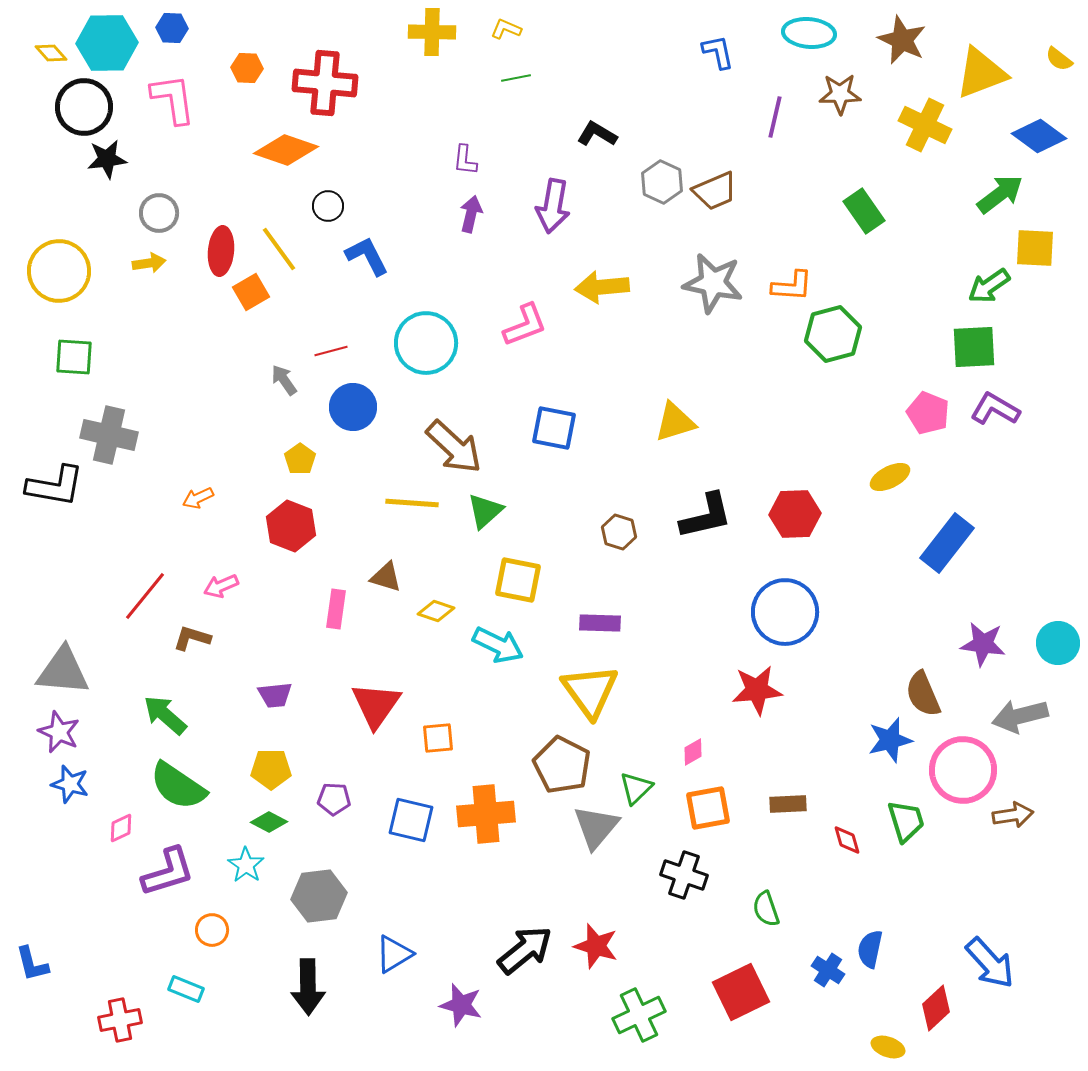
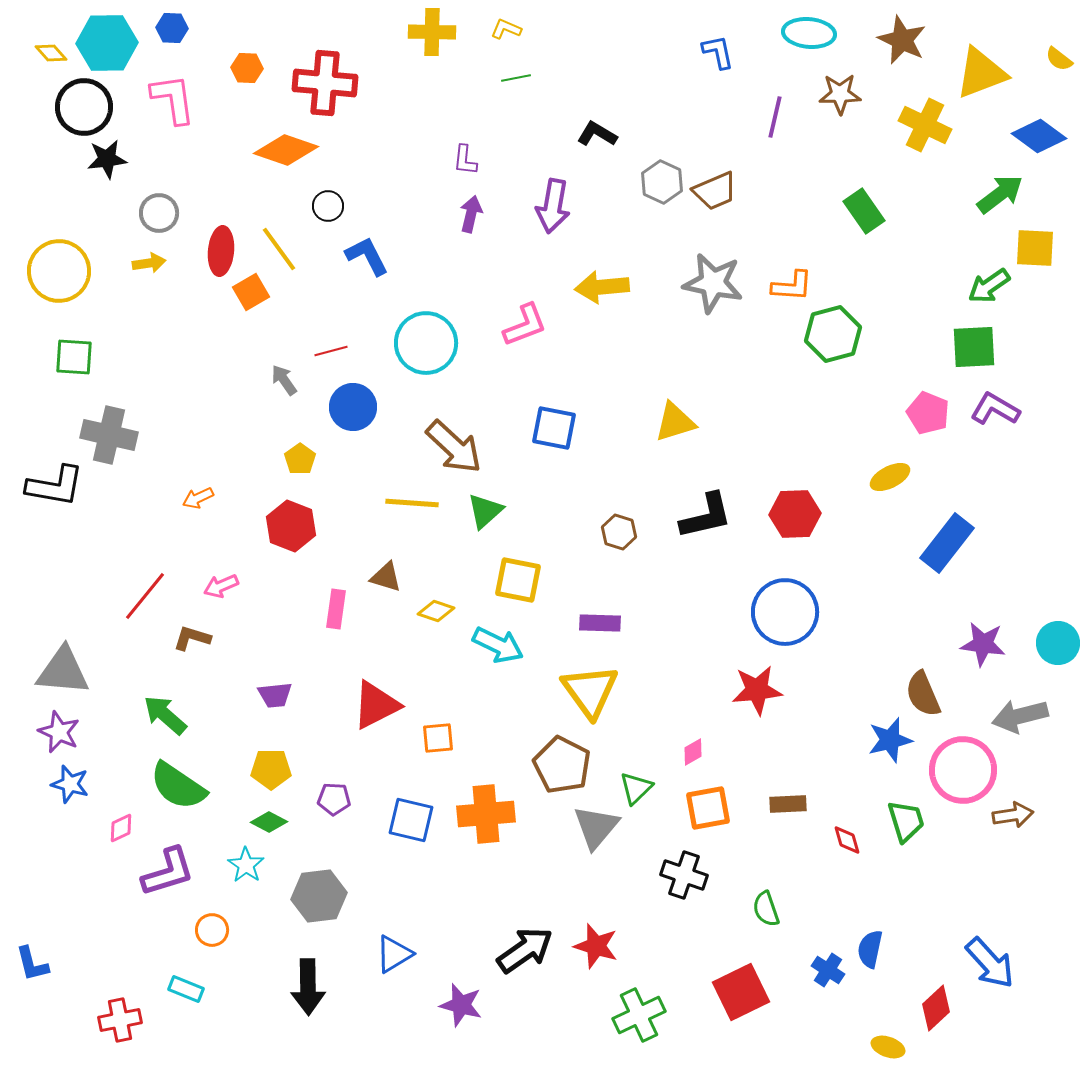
red triangle at (376, 705): rotated 28 degrees clockwise
black arrow at (525, 950): rotated 4 degrees clockwise
